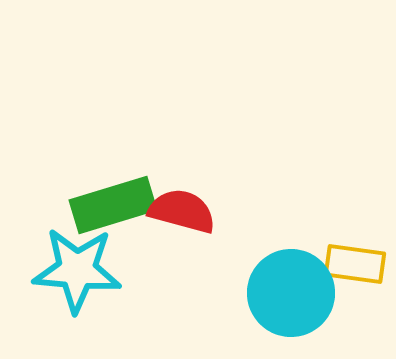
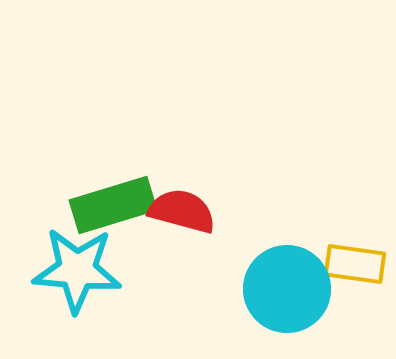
cyan circle: moved 4 px left, 4 px up
